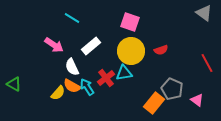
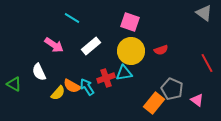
white semicircle: moved 33 px left, 5 px down
red cross: rotated 18 degrees clockwise
